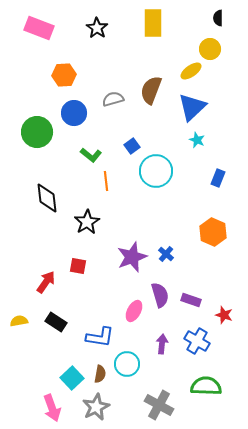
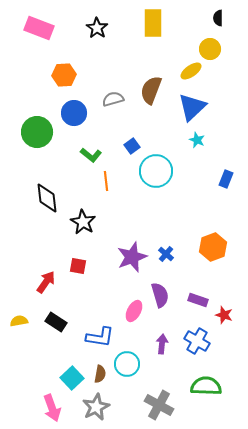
blue rectangle at (218, 178): moved 8 px right, 1 px down
black star at (87, 222): moved 4 px left; rotated 10 degrees counterclockwise
orange hexagon at (213, 232): moved 15 px down; rotated 16 degrees clockwise
purple rectangle at (191, 300): moved 7 px right
